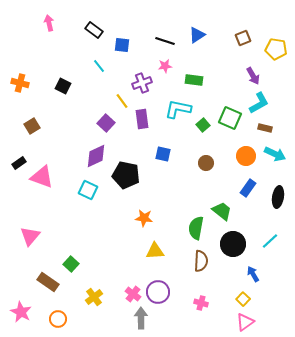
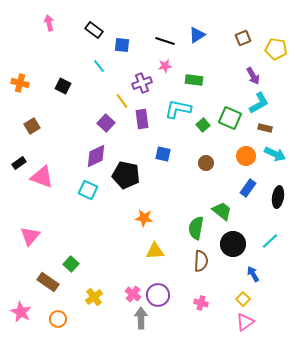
purple circle at (158, 292): moved 3 px down
